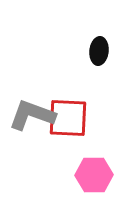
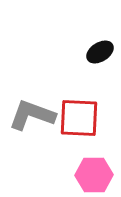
black ellipse: moved 1 px right, 1 px down; rotated 52 degrees clockwise
red square: moved 11 px right
